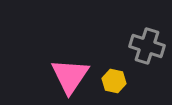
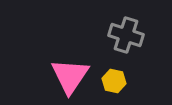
gray cross: moved 21 px left, 11 px up
